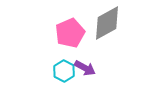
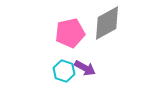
pink pentagon: rotated 12 degrees clockwise
cyan hexagon: rotated 10 degrees counterclockwise
